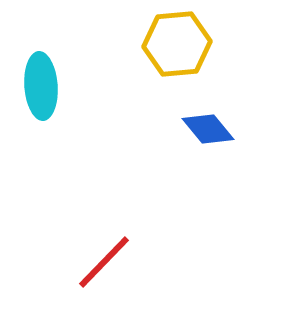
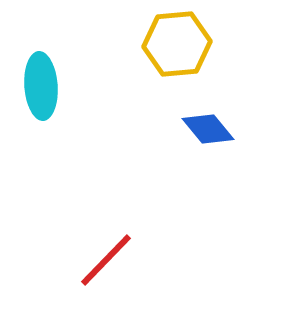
red line: moved 2 px right, 2 px up
